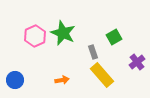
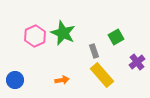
green square: moved 2 px right
gray rectangle: moved 1 px right, 1 px up
